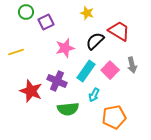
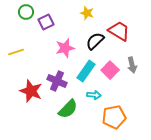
cyan arrow: rotated 112 degrees counterclockwise
green semicircle: rotated 40 degrees counterclockwise
